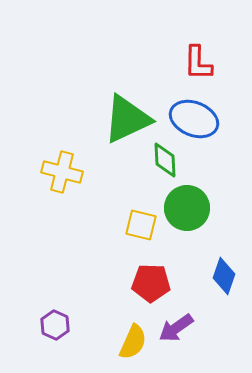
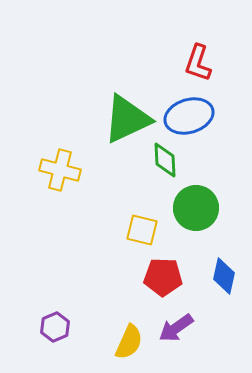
red L-shape: rotated 18 degrees clockwise
blue ellipse: moved 5 px left, 3 px up; rotated 39 degrees counterclockwise
yellow cross: moved 2 px left, 2 px up
green circle: moved 9 px right
yellow square: moved 1 px right, 5 px down
blue diamond: rotated 6 degrees counterclockwise
red pentagon: moved 12 px right, 6 px up
purple hexagon: moved 2 px down; rotated 12 degrees clockwise
yellow semicircle: moved 4 px left
